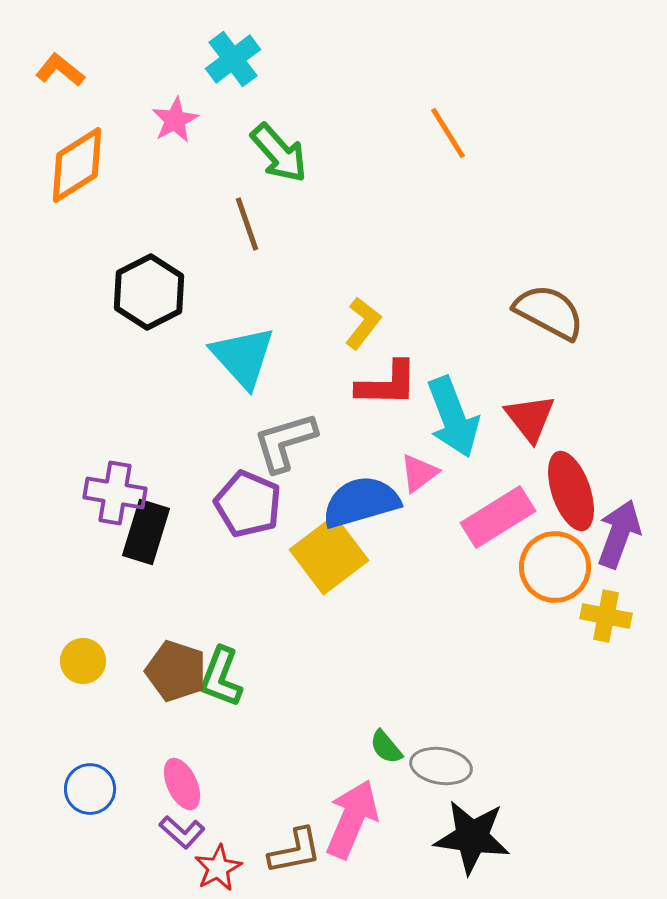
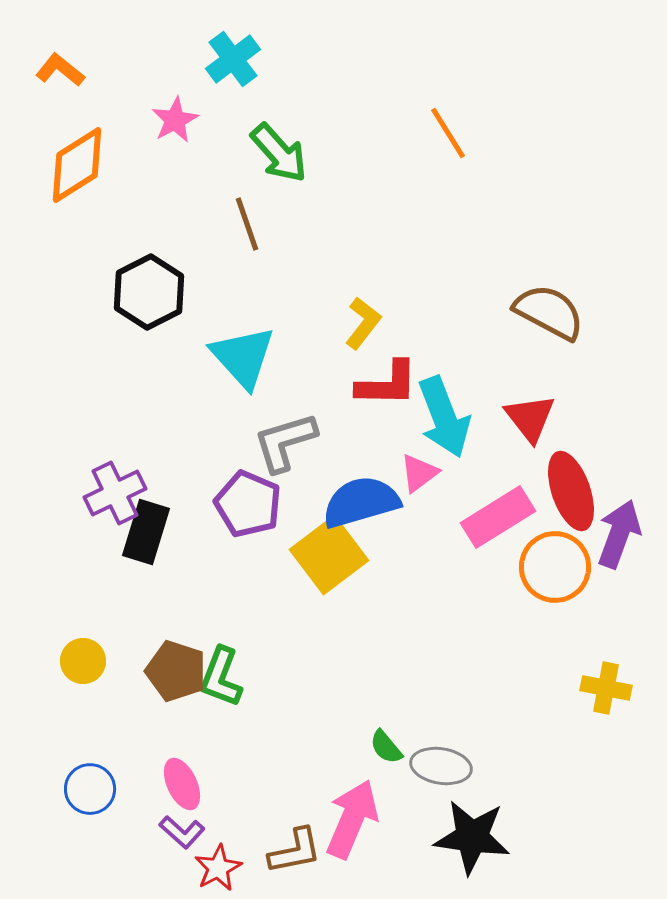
cyan arrow: moved 9 px left
purple cross: rotated 36 degrees counterclockwise
yellow cross: moved 72 px down
